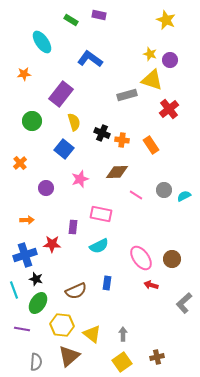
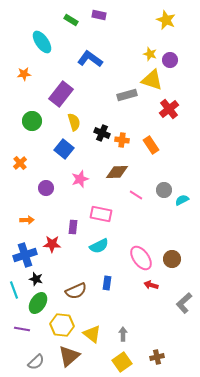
cyan semicircle at (184, 196): moved 2 px left, 4 px down
gray semicircle at (36, 362): rotated 42 degrees clockwise
